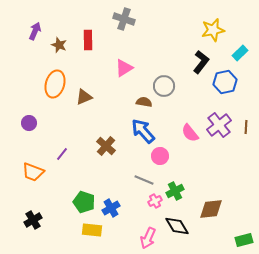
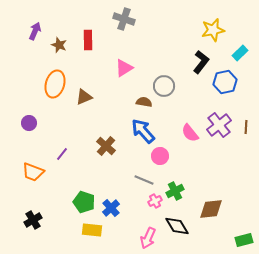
blue cross: rotated 12 degrees counterclockwise
